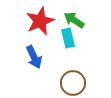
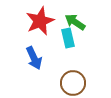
green arrow: moved 1 px right, 2 px down
blue arrow: moved 1 px down
